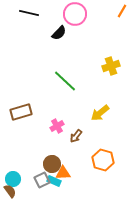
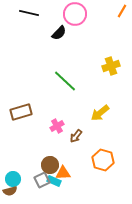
brown circle: moved 2 px left, 1 px down
brown semicircle: rotated 112 degrees clockwise
